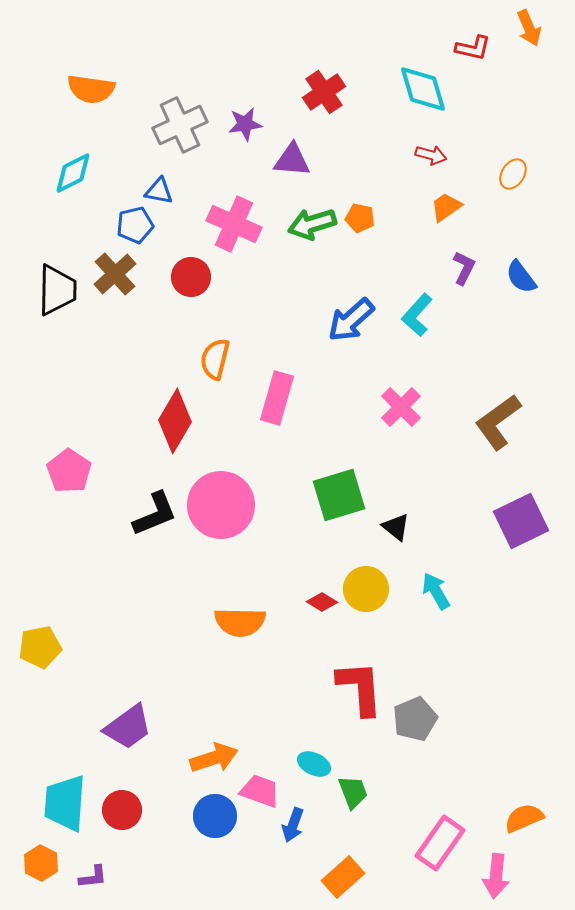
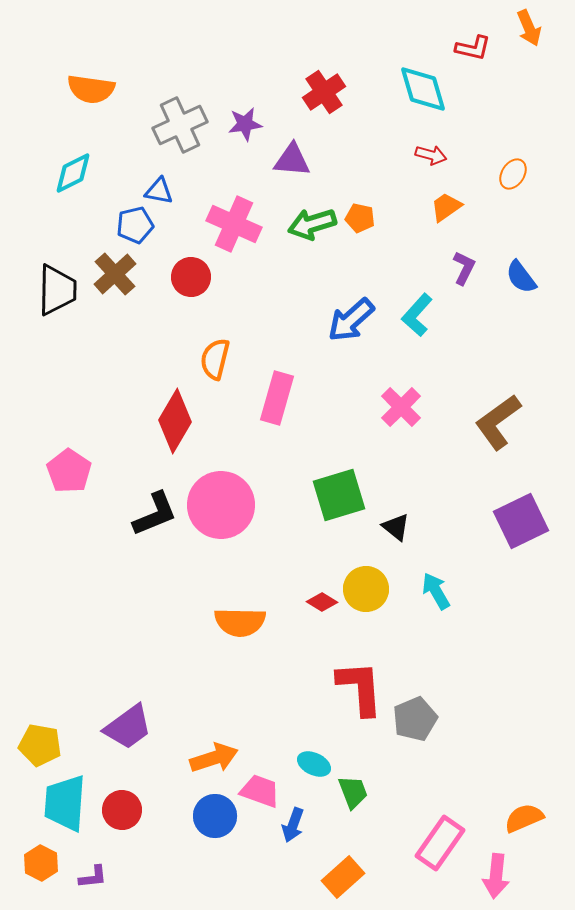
yellow pentagon at (40, 647): moved 98 px down; rotated 21 degrees clockwise
